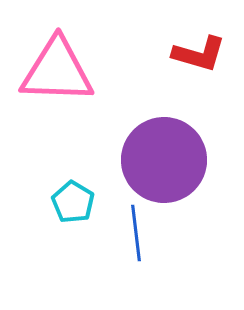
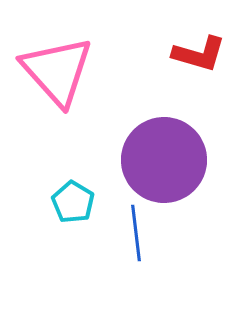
pink triangle: rotated 46 degrees clockwise
